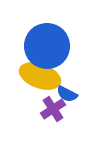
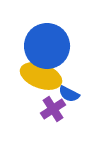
yellow ellipse: moved 1 px right
blue semicircle: moved 2 px right
